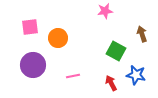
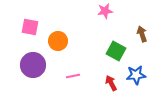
pink square: rotated 18 degrees clockwise
orange circle: moved 3 px down
blue star: rotated 18 degrees counterclockwise
